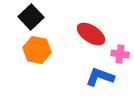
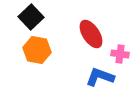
red ellipse: rotated 24 degrees clockwise
